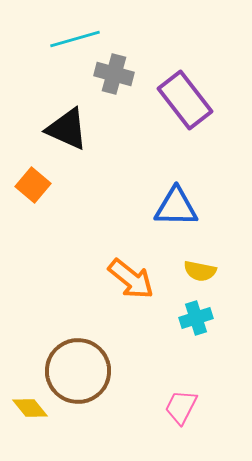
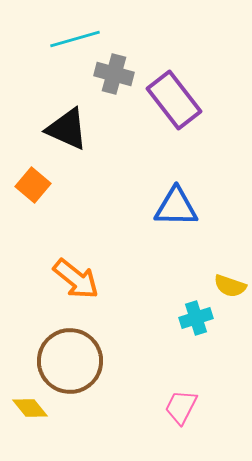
purple rectangle: moved 11 px left
yellow semicircle: moved 30 px right, 15 px down; rotated 8 degrees clockwise
orange arrow: moved 55 px left
brown circle: moved 8 px left, 10 px up
